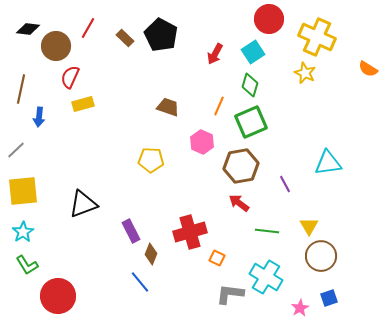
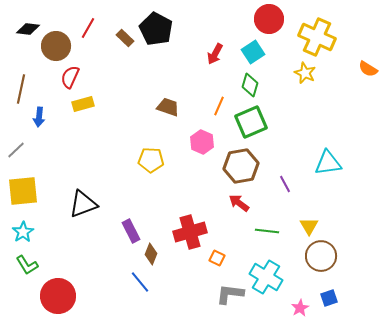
black pentagon at (161, 35): moved 5 px left, 6 px up
